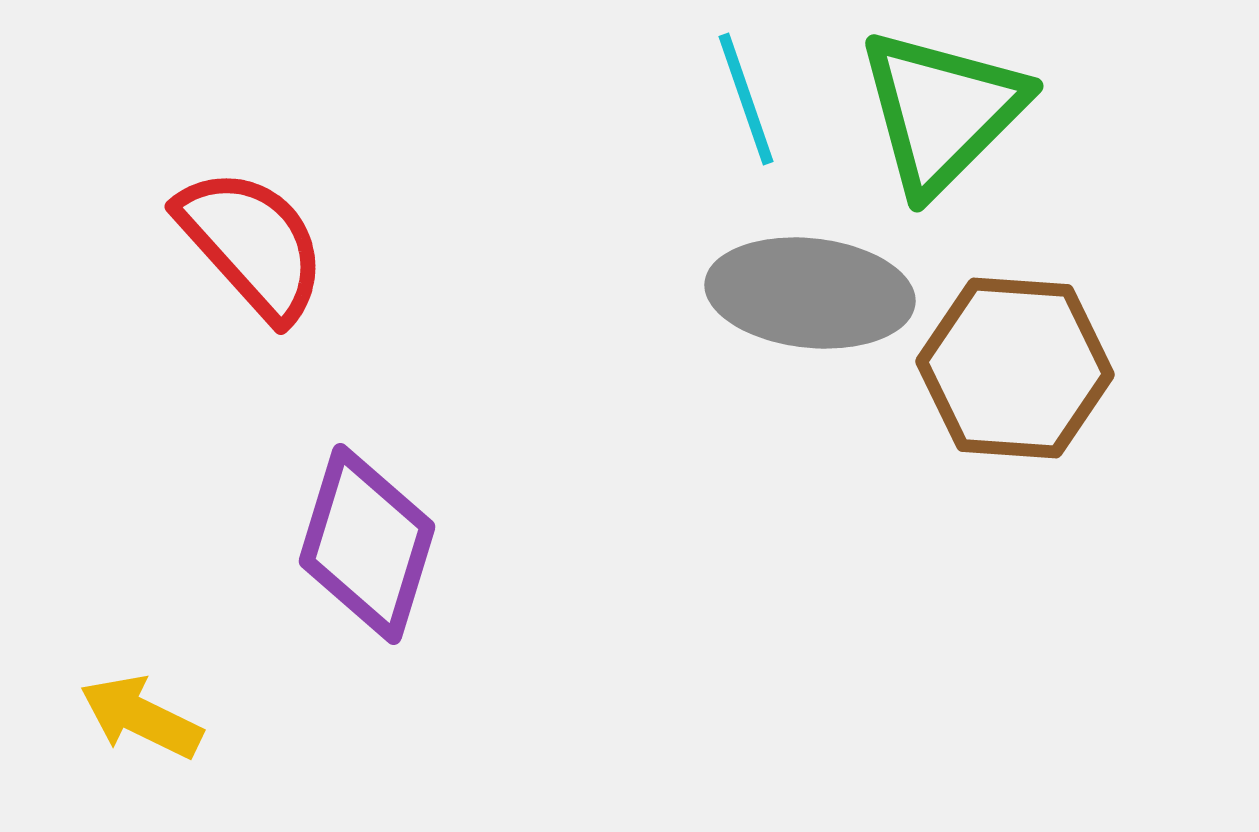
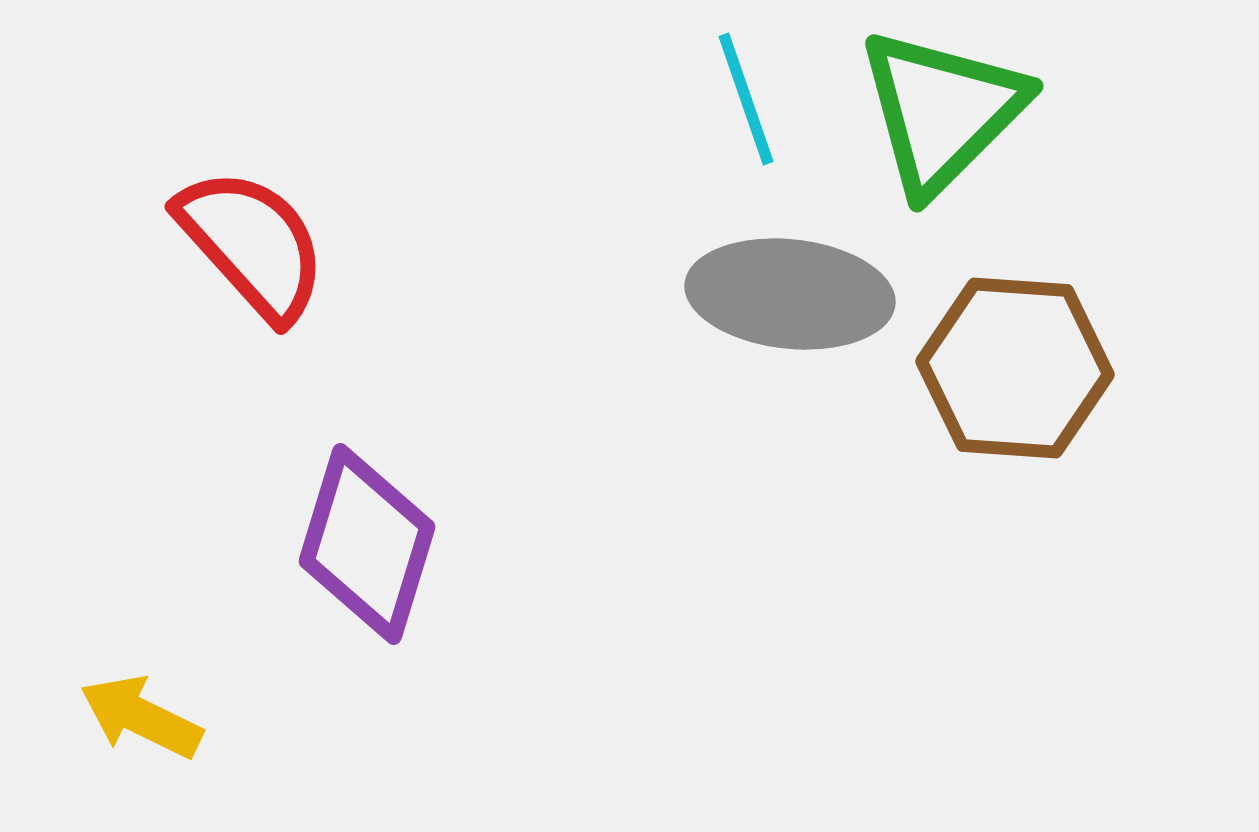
gray ellipse: moved 20 px left, 1 px down
